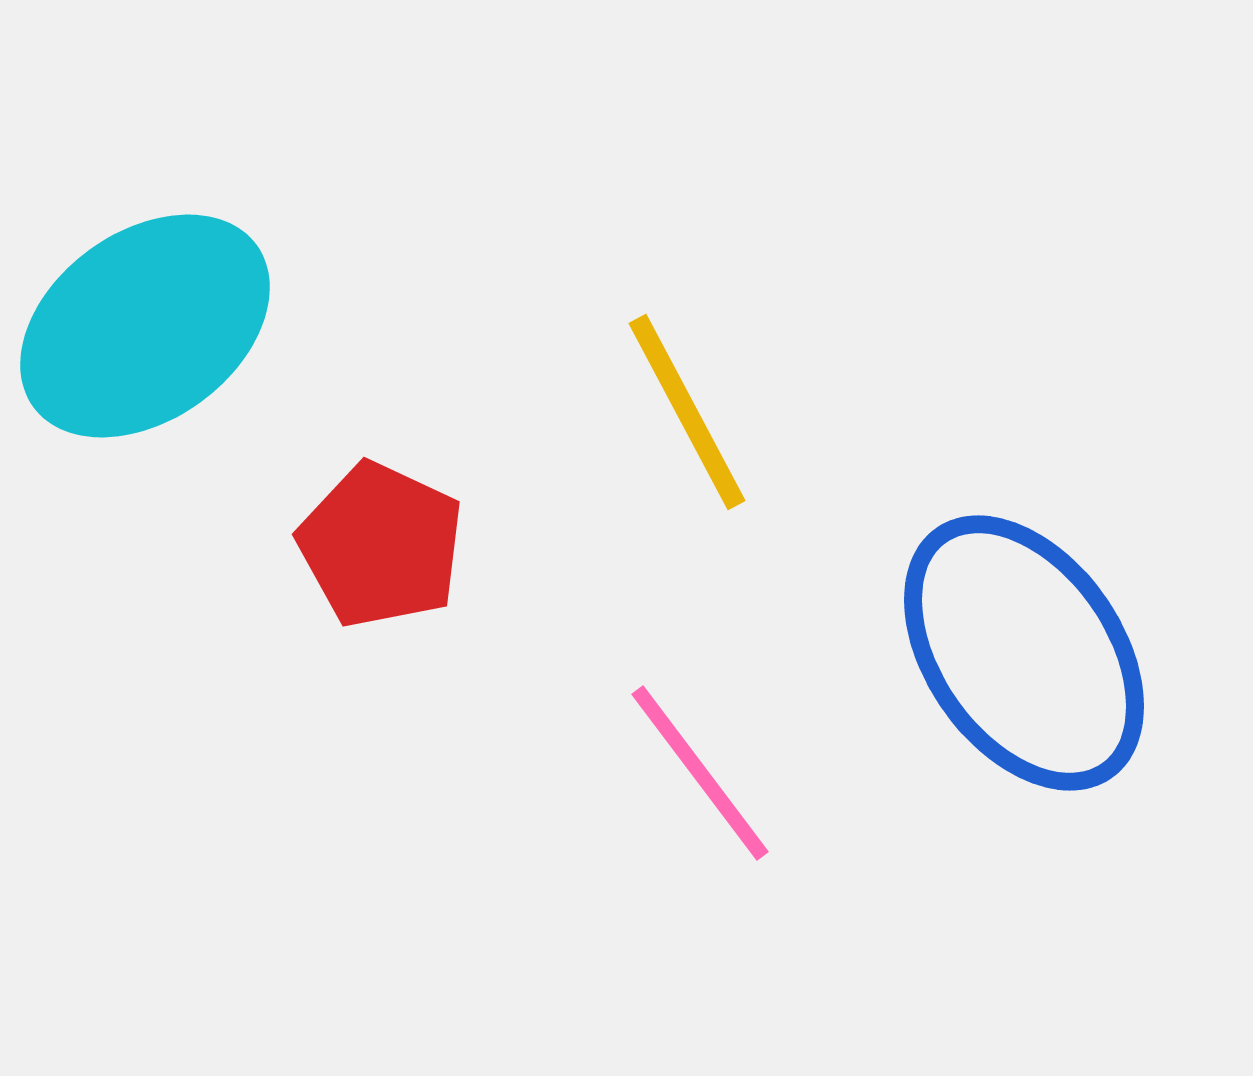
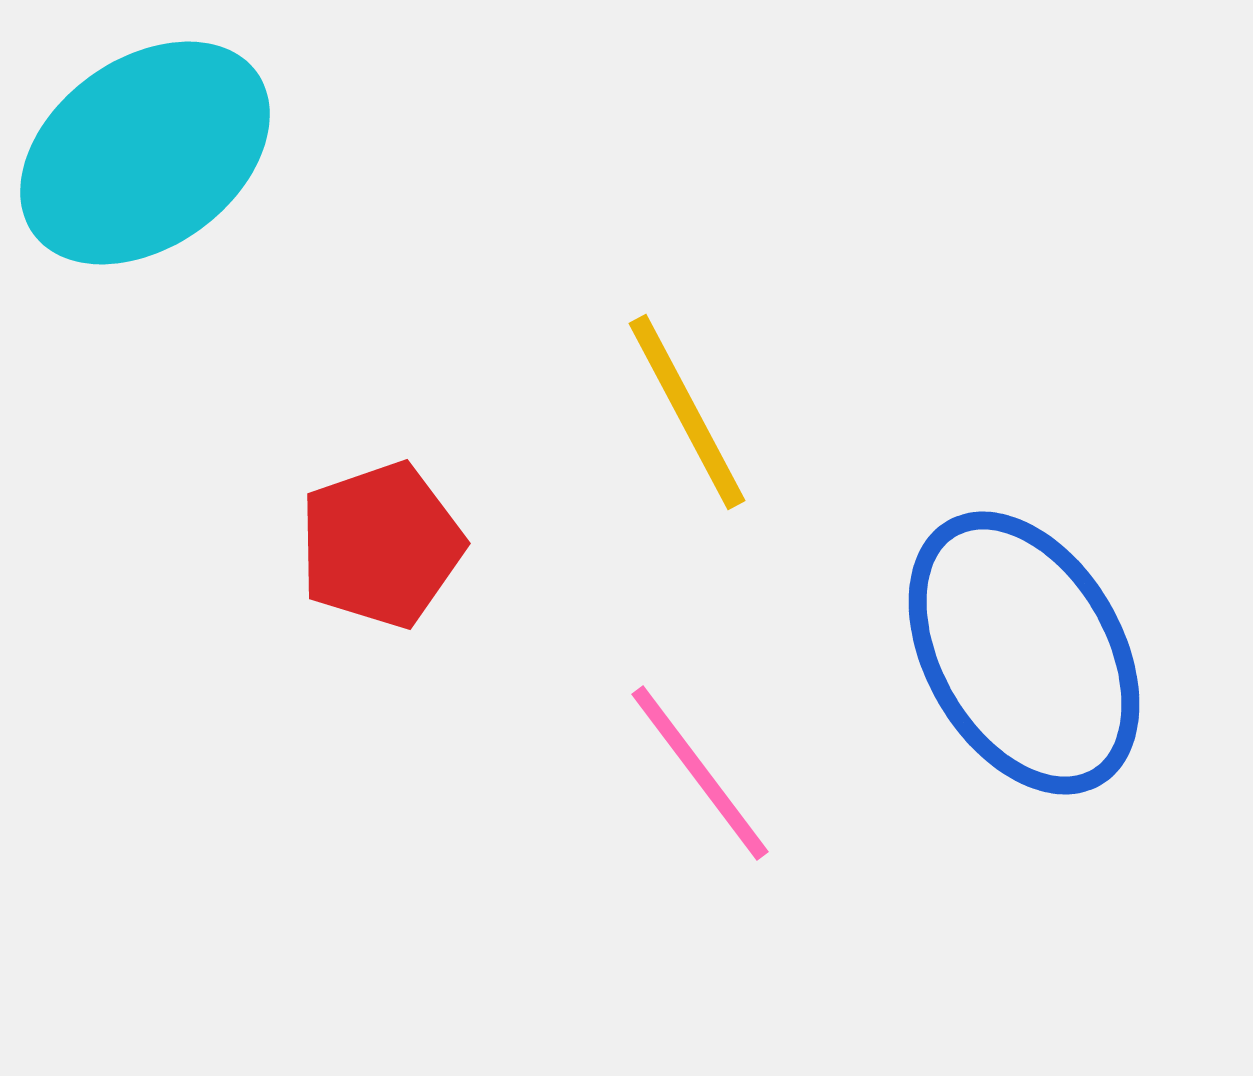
cyan ellipse: moved 173 px up
red pentagon: rotated 28 degrees clockwise
blue ellipse: rotated 5 degrees clockwise
